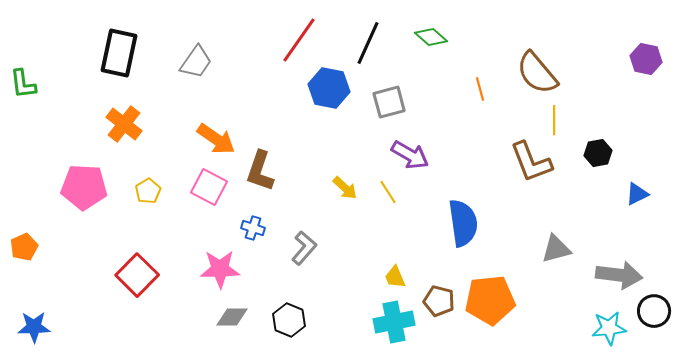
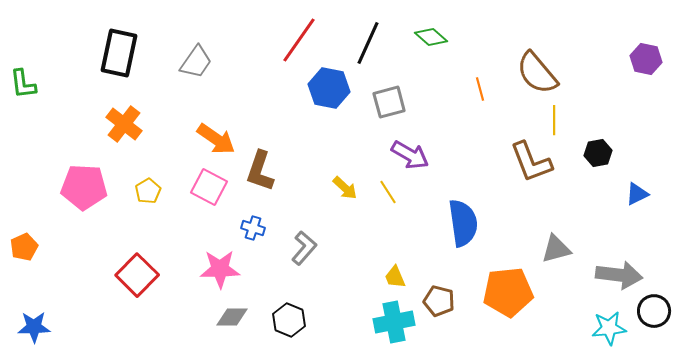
orange pentagon at (490, 300): moved 18 px right, 8 px up
